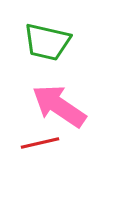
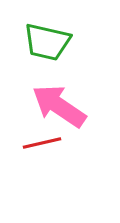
red line: moved 2 px right
